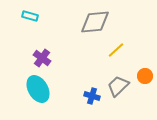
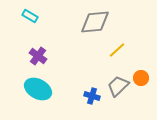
cyan rectangle: rotated 14 degrees clockwise
yellow line: moved 1 px right
purple cross: moved 4 px left, 2 px up
orange circle: moved 4 px left, 2 px down
cyan ellipse: rotated 32 degrees counterclockwise
